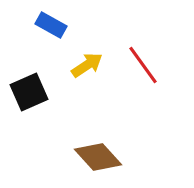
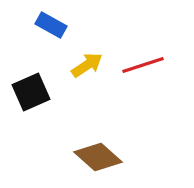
red line: rotated 72 degrees counterclockwise
black square: moved 2 px right
brown diamond: rotated 6 degrees counterclockwise
